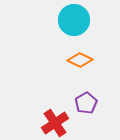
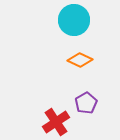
red cross: moved 1 px right, 1 px up
